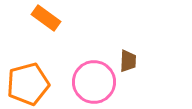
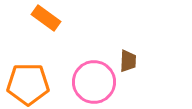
orange pentagon: rotated 15 degrees clockwise
